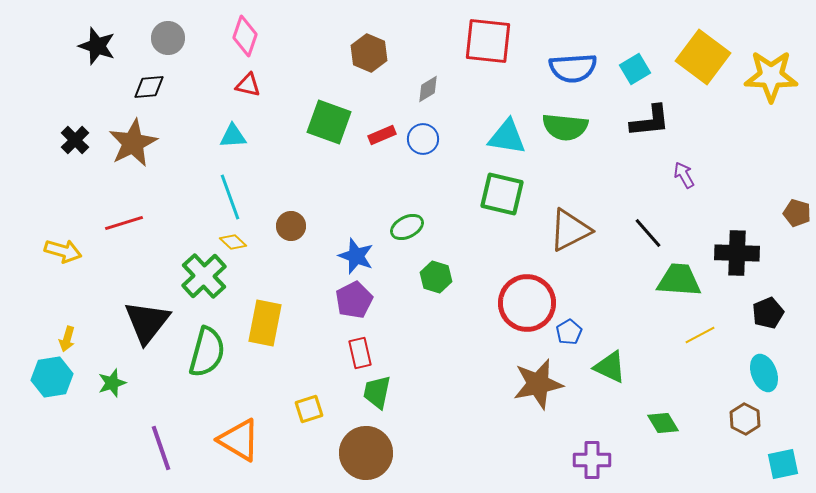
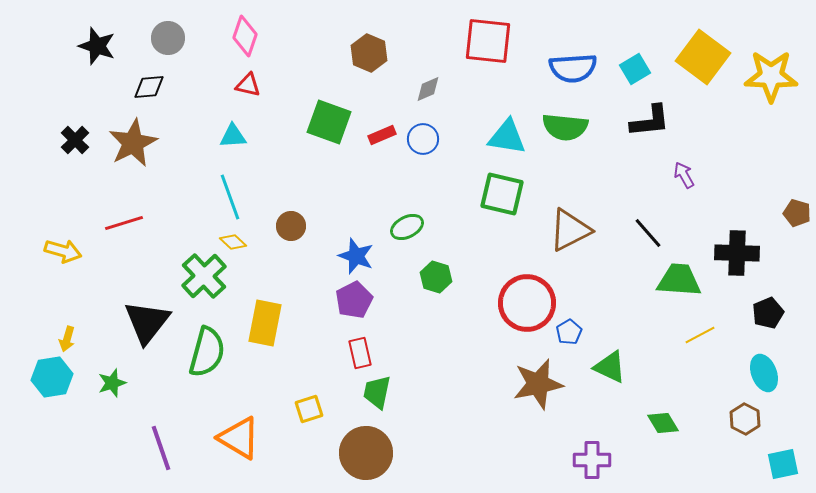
gray diamond at (428, 89): rotated 8 degrees clockwise
orange triangle at (239, 440): moved 2 px up
